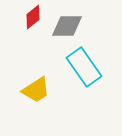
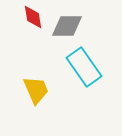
red diamond: rotated 60 degrees counterclockwise
yellow trapezoid: rotated 80 degrees counterclockwise
